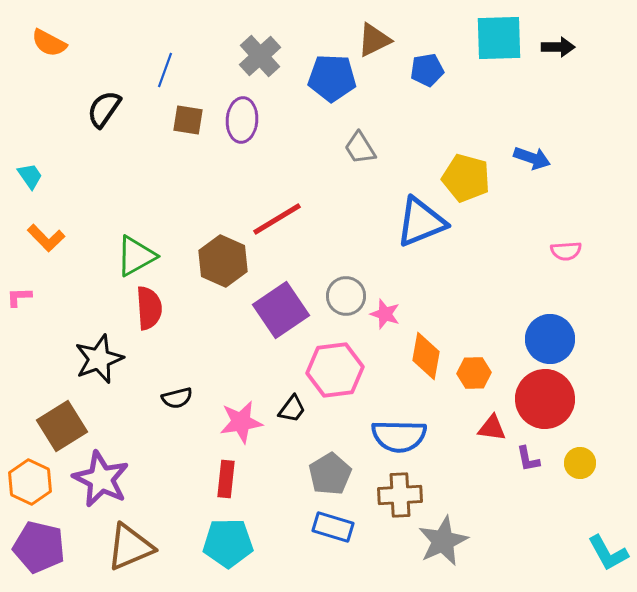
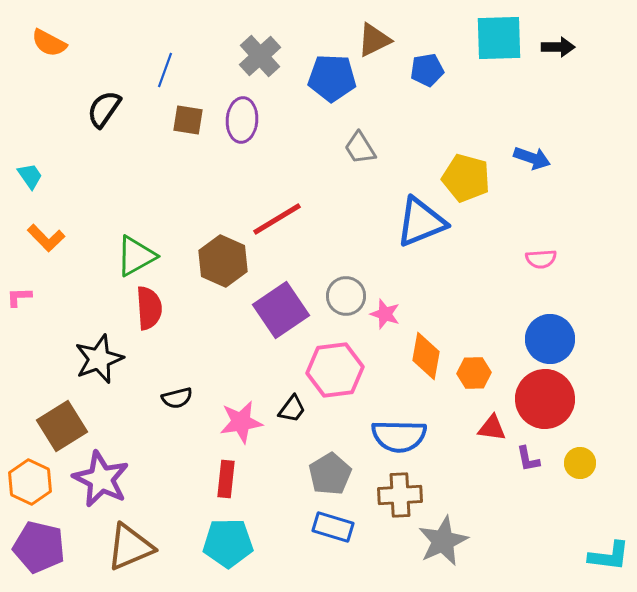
pink semicircle at (566, 251): moved 25 px left, 8 px down
cyan L-shape at (608, 553): moved 1 px right, 3 px down; rotated 54 degrees counterclockwise
